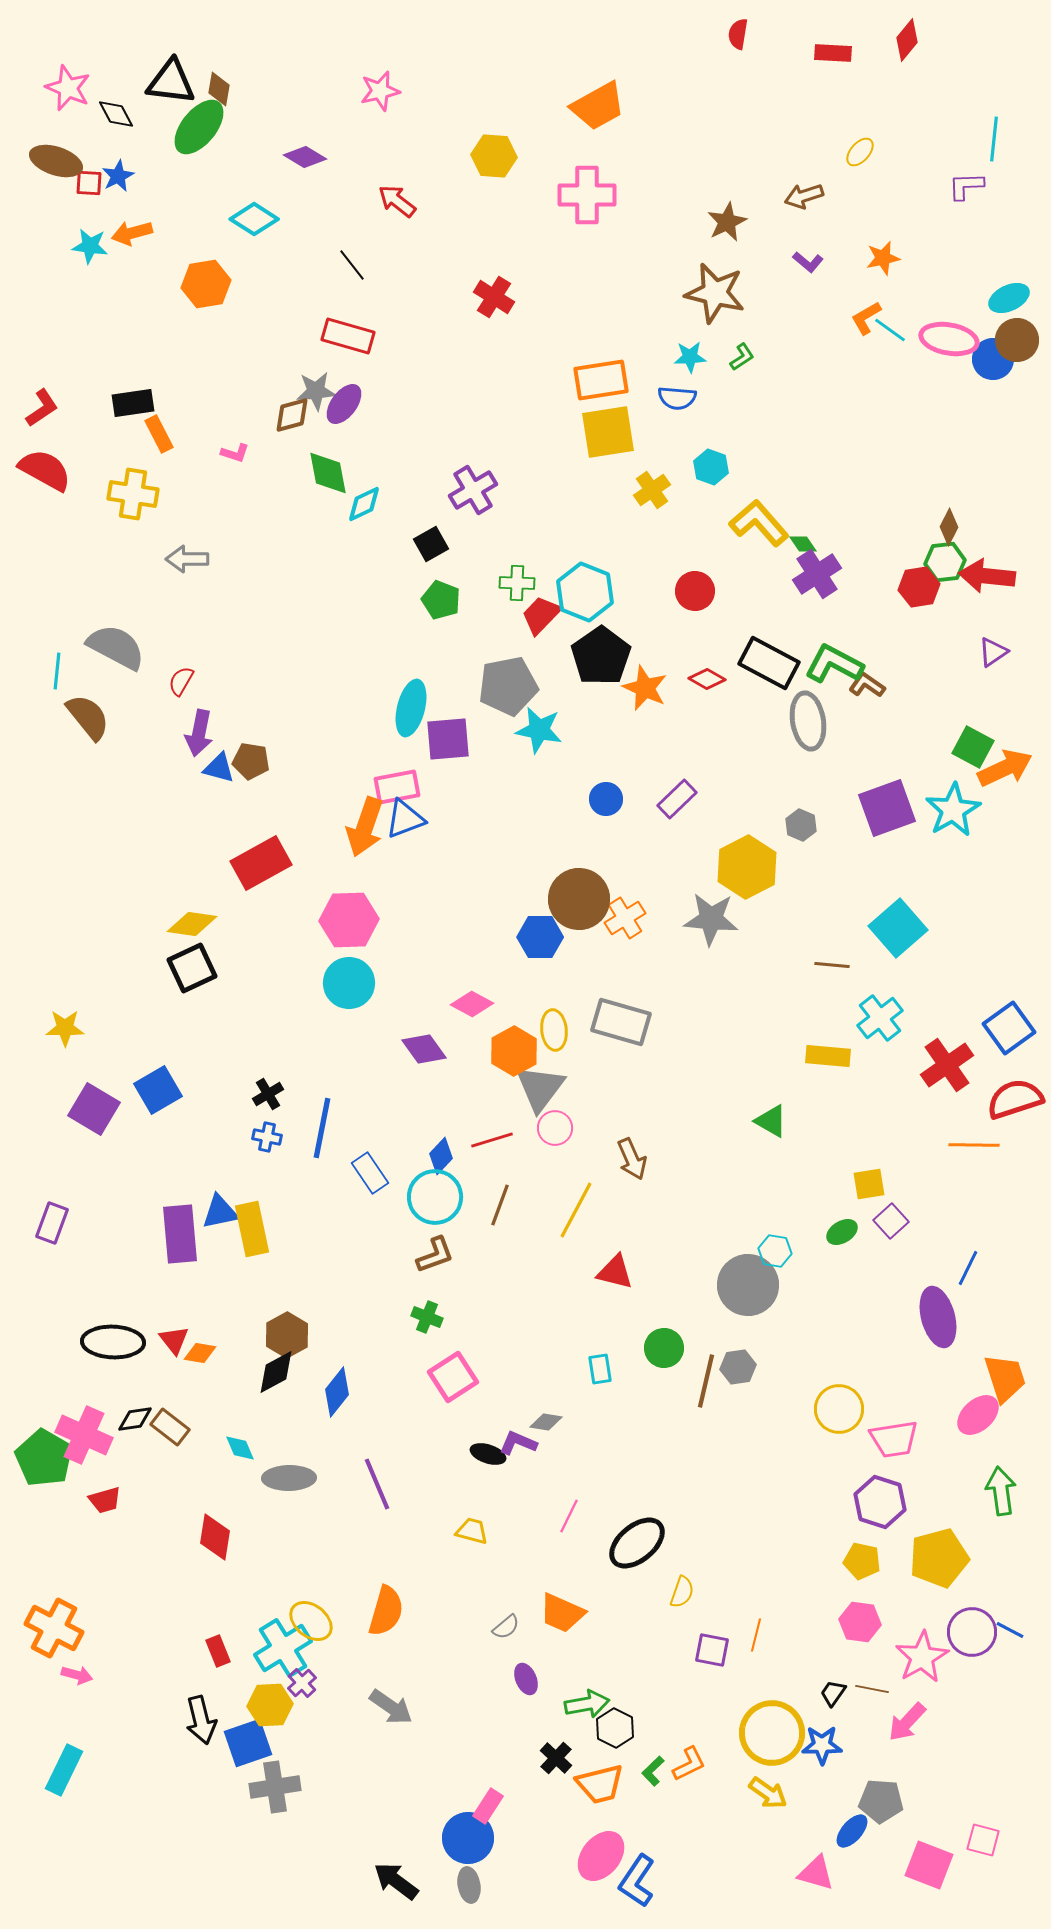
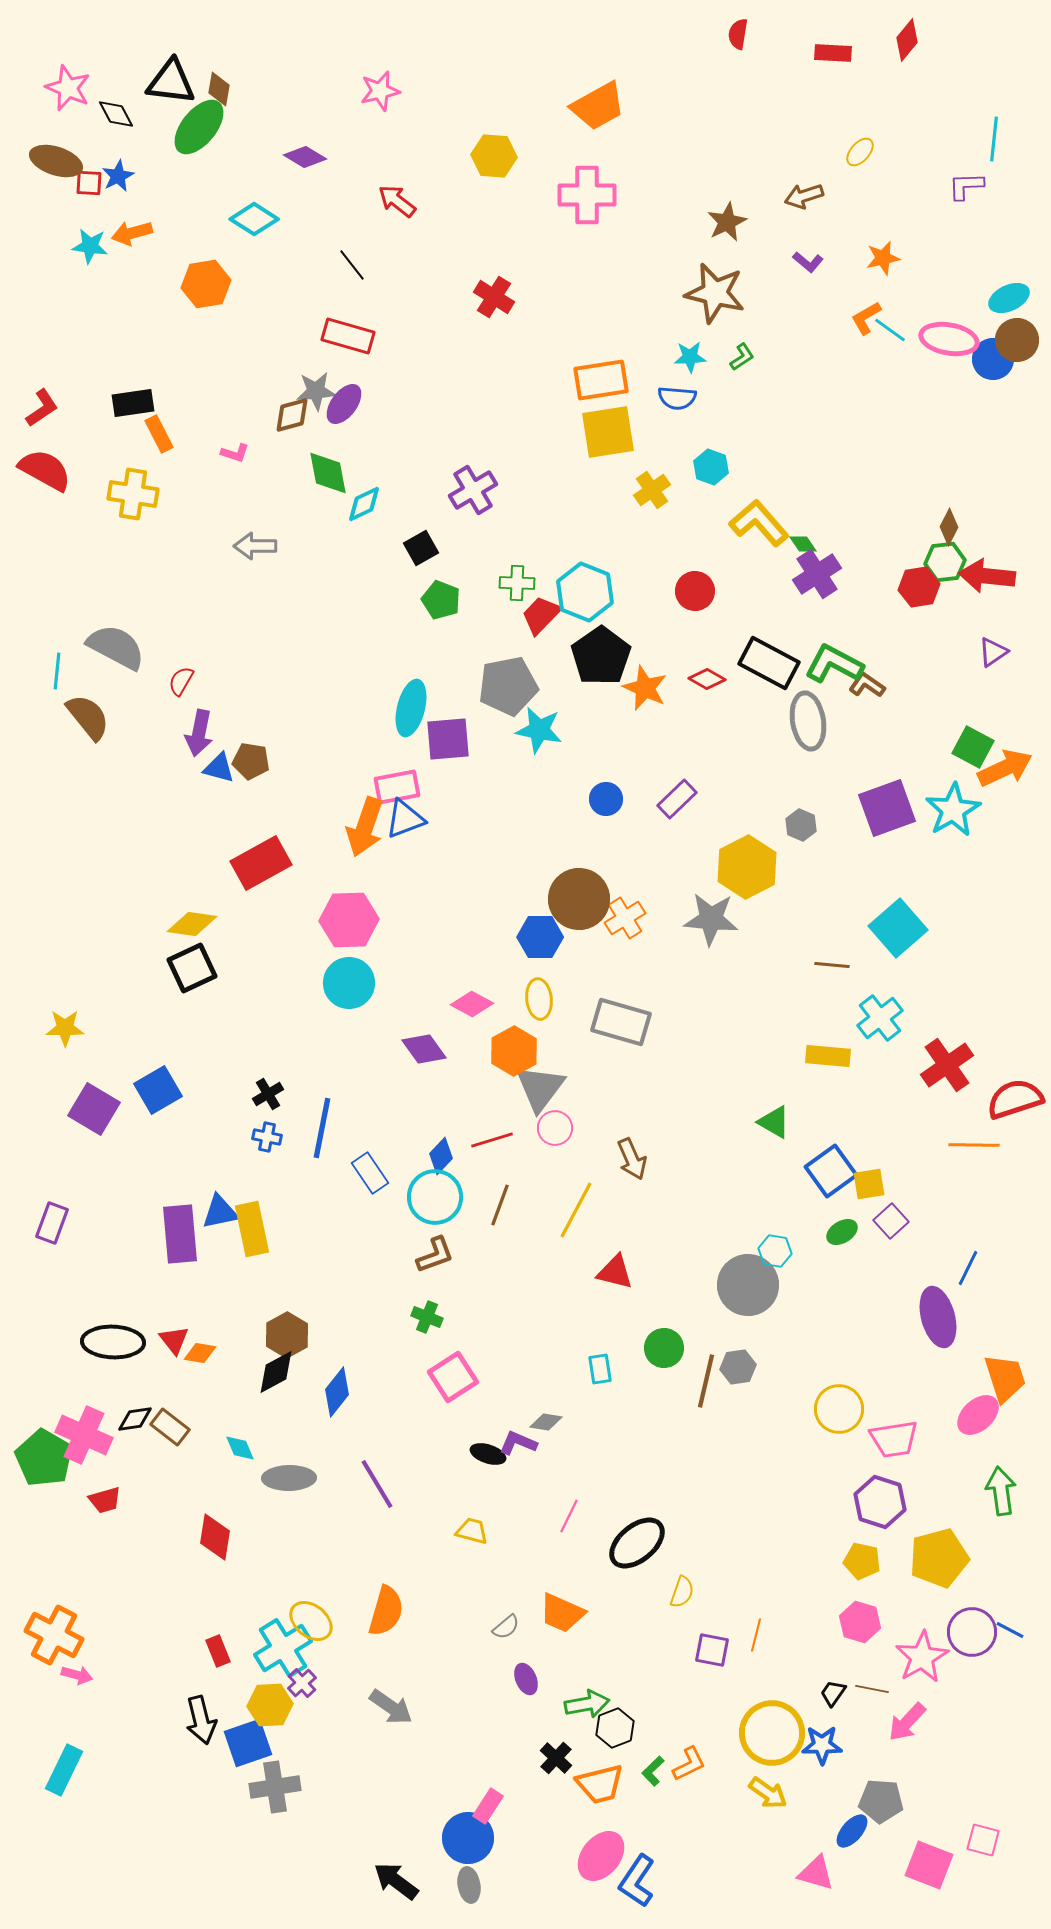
black square at (431, 544): moved 10 px left, 4 px down
gray arrow at (187, 559): moved 68 px right, 13 px up
blue square at (1009, 1028): moved 178 px left, 143 px down
yellow ellipse at (554, 1030): moved 15 px left, 31 px up
green triangle at (771, 1121): moved 3 px right, 1 px down
purple line at (377, 1484): rotated 8 degrees counterclockwise
pink hexagon at (860, 1622): rotated 9 degrees clockwise
orange cross at (54, 1628): moved 7 px down
black hexagon at (615, 1728): rotated 12 degrees clockwise
